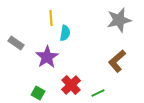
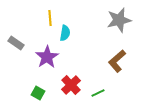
yellow line: moved 1 px left
